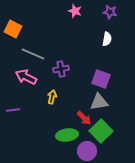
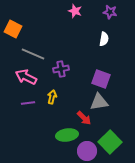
white semicircle: moved 3 px left
purple line: moved 15 px right, 7 px up
green square: moved 9 px right, 11 px down
